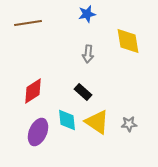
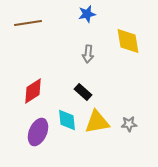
yellow triangle: rotated 44 degrees counterclockwise
